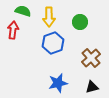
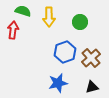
blue hexagon: moved 12 px right, 9 px down
